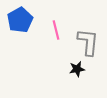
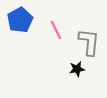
pink line: rotated 12 degrees counterclockwise
gray L-shape: moved 1 px right
